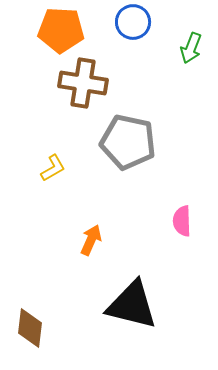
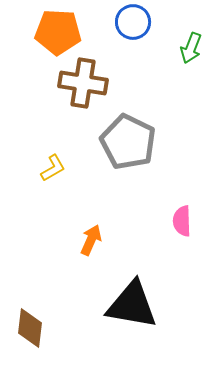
orange pentagon: moved 3 px left, 2 px down
gray pentagon: rotated 14 degrees clockwise
black triangle: rotated 4 degrees counterclockwise
